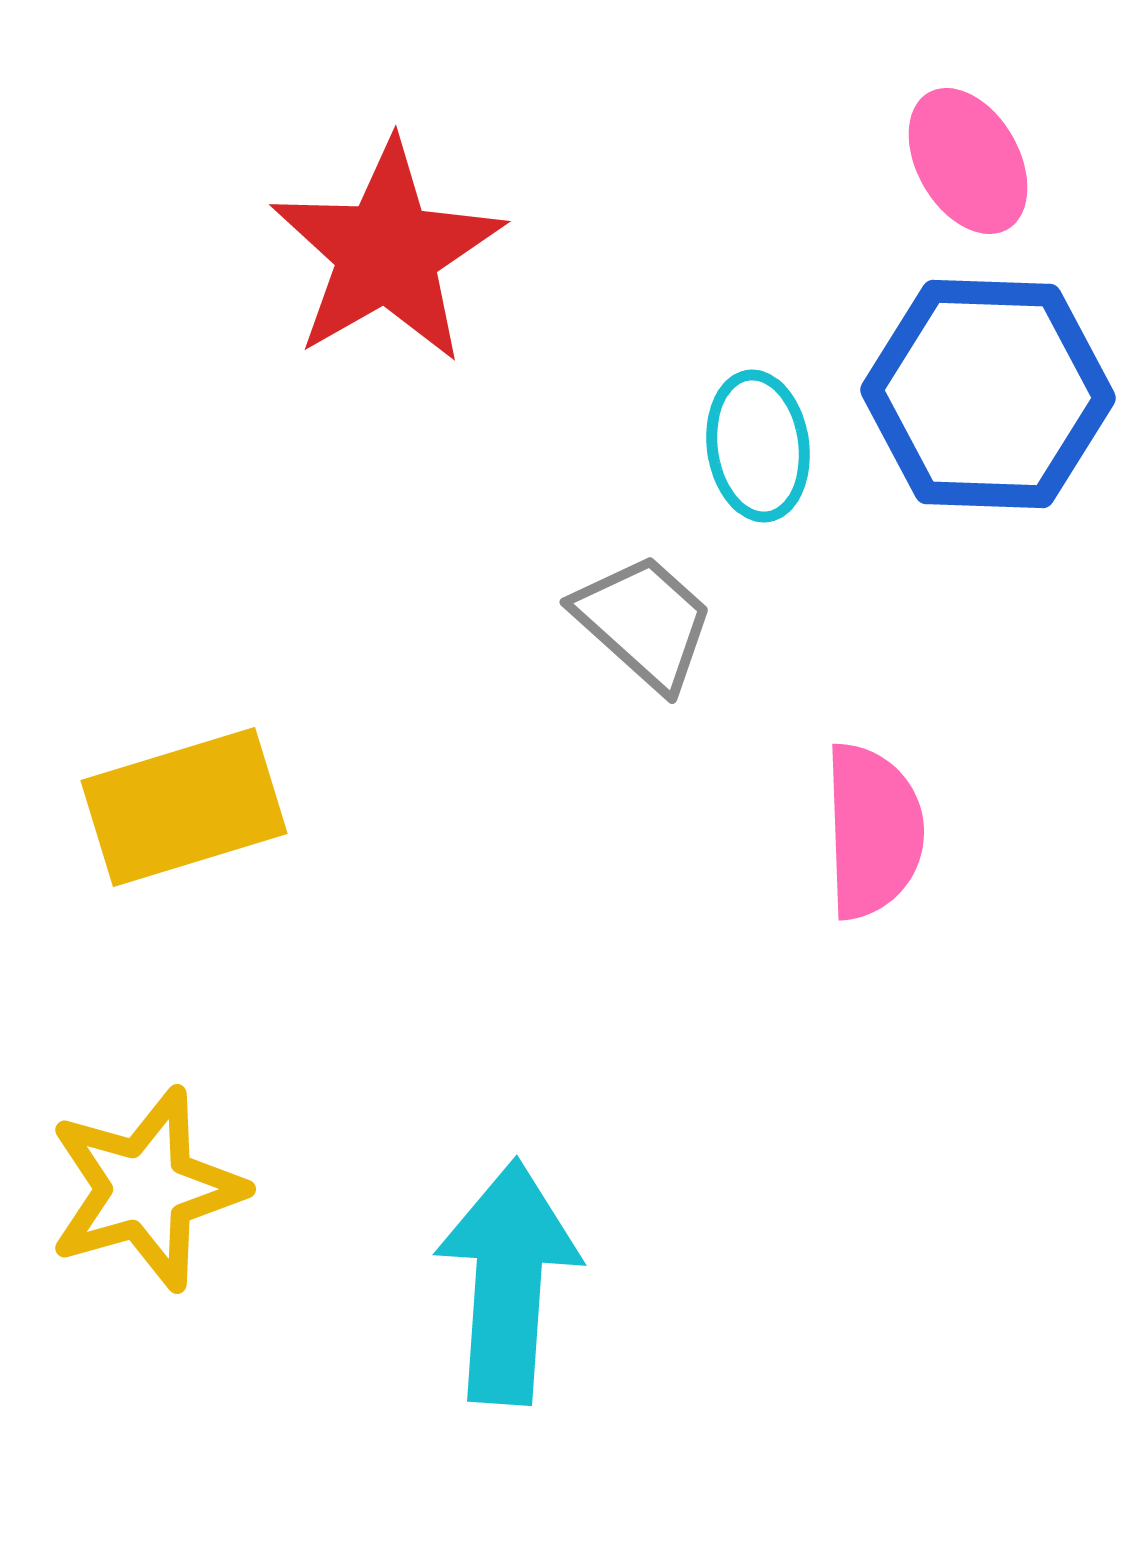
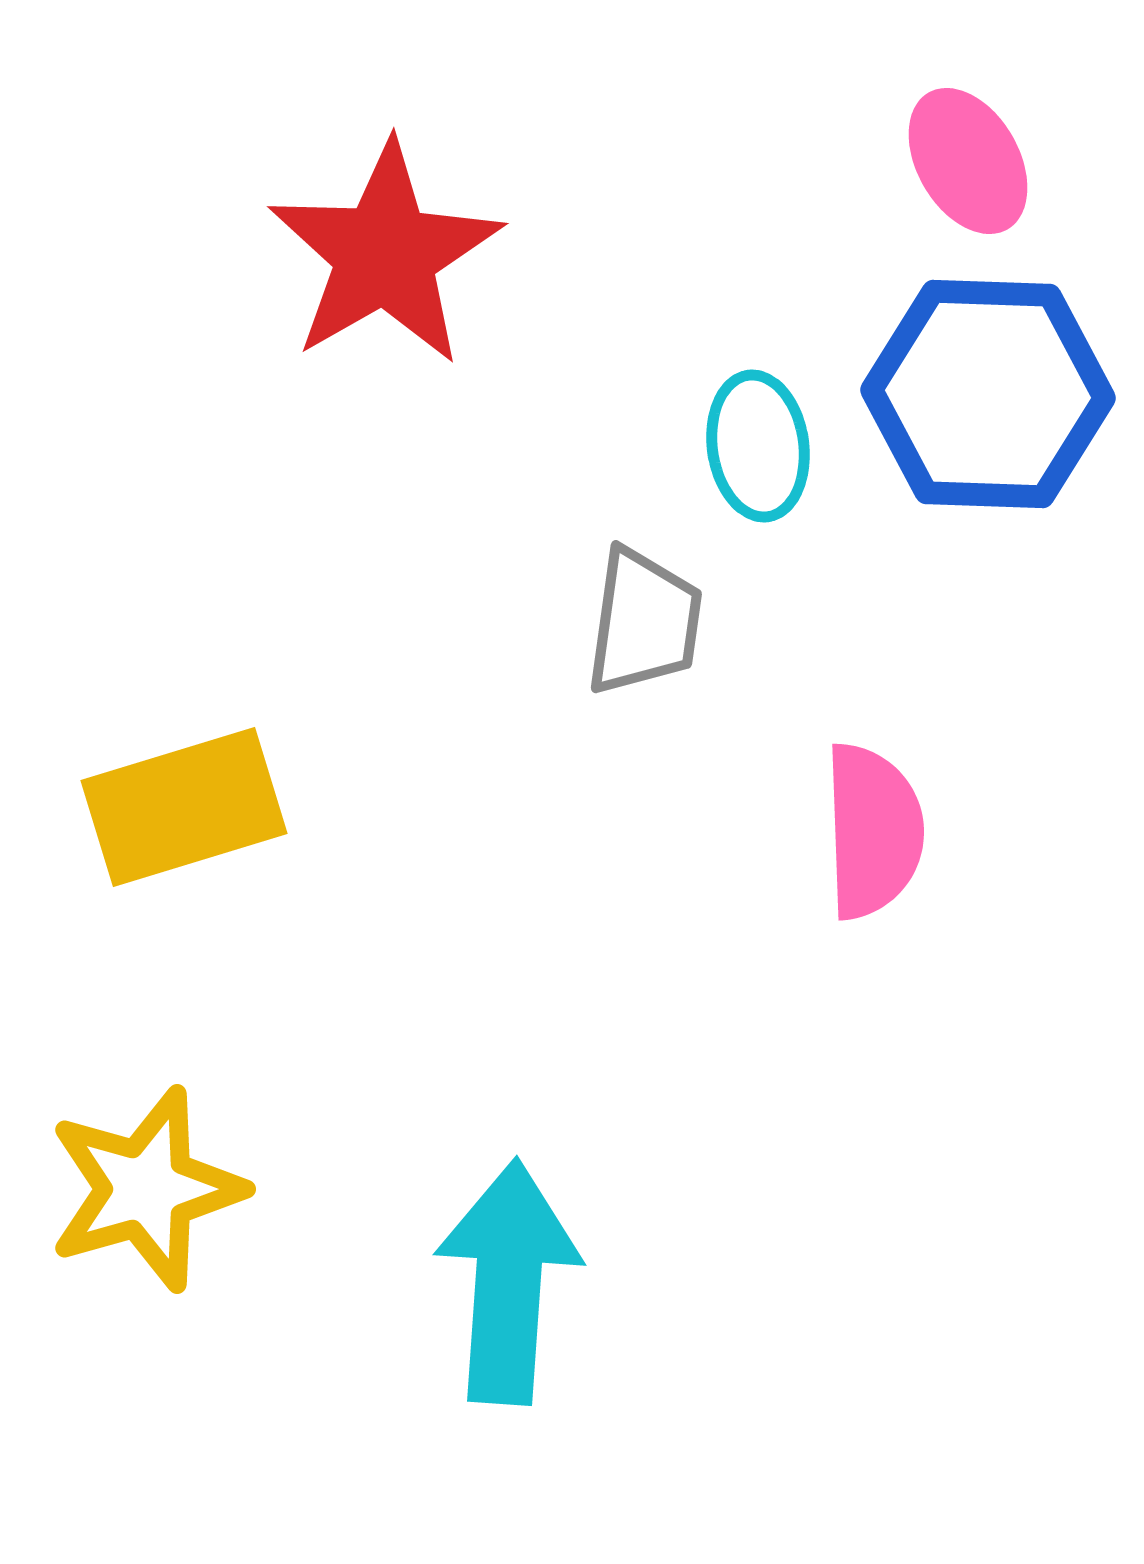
red star: moved 2 px left, 2 px down
gray trapezoid: rotated 56 degrees clockwise
